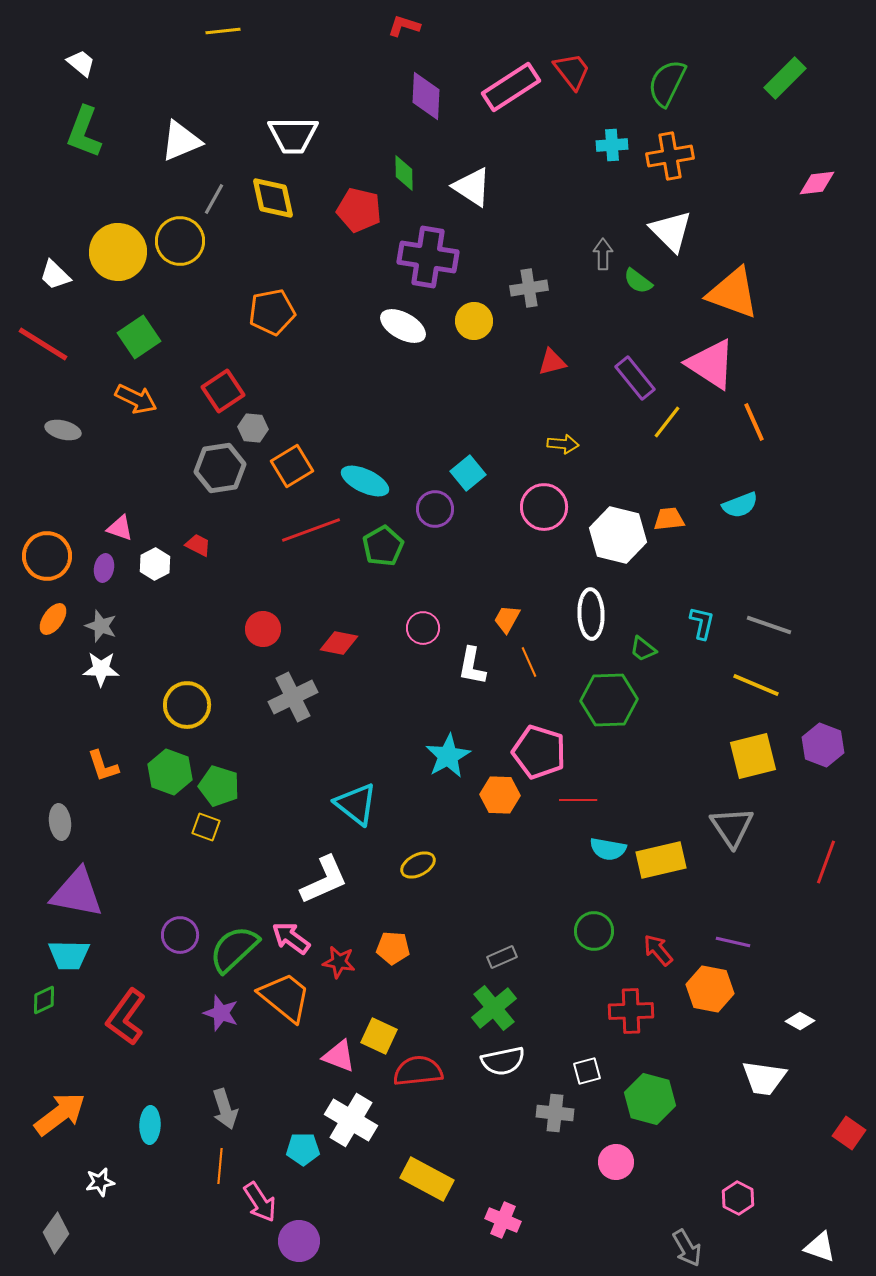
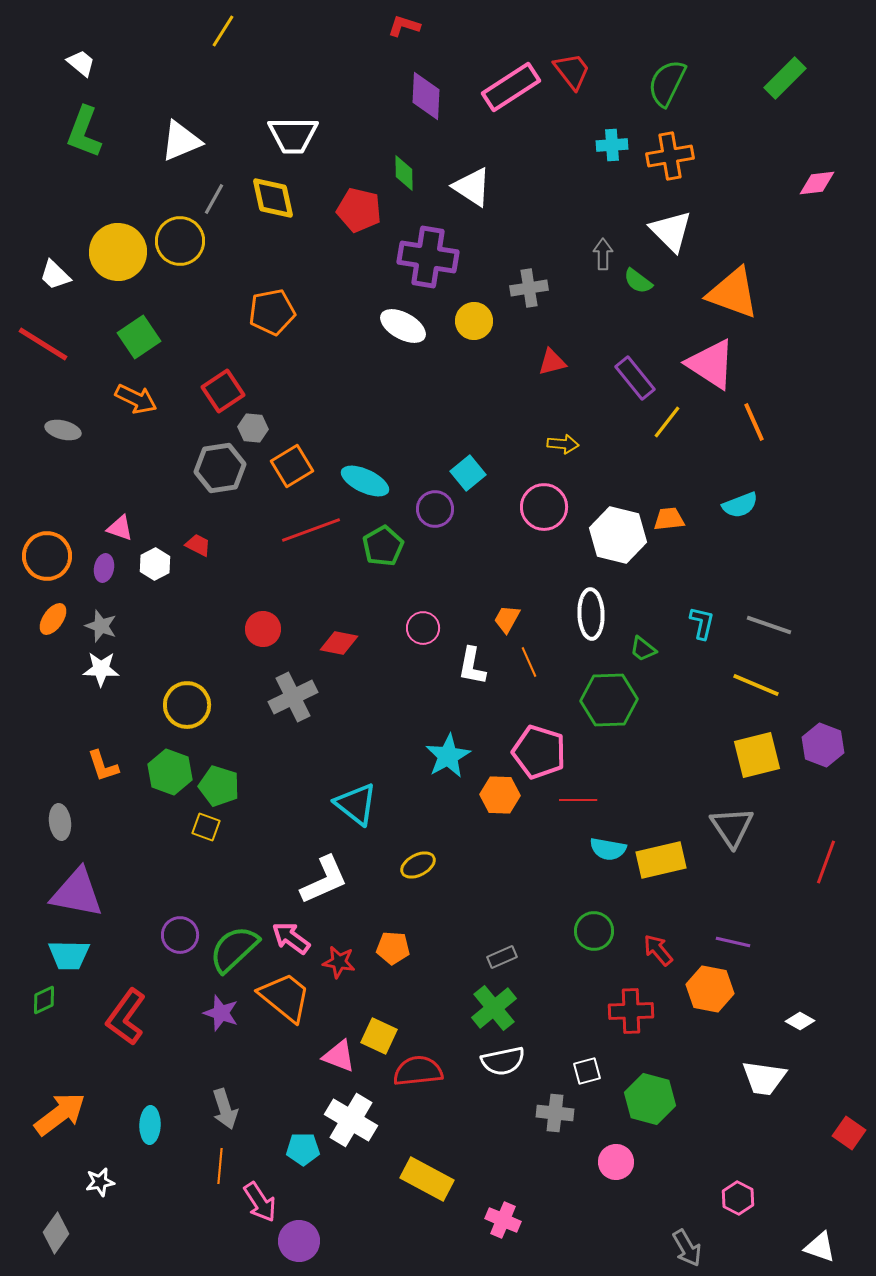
yellow line at (223, 31): rotated 52 degrees counterclockwise
yellow square at (753, 756): moved 4 px right, 1 px up
